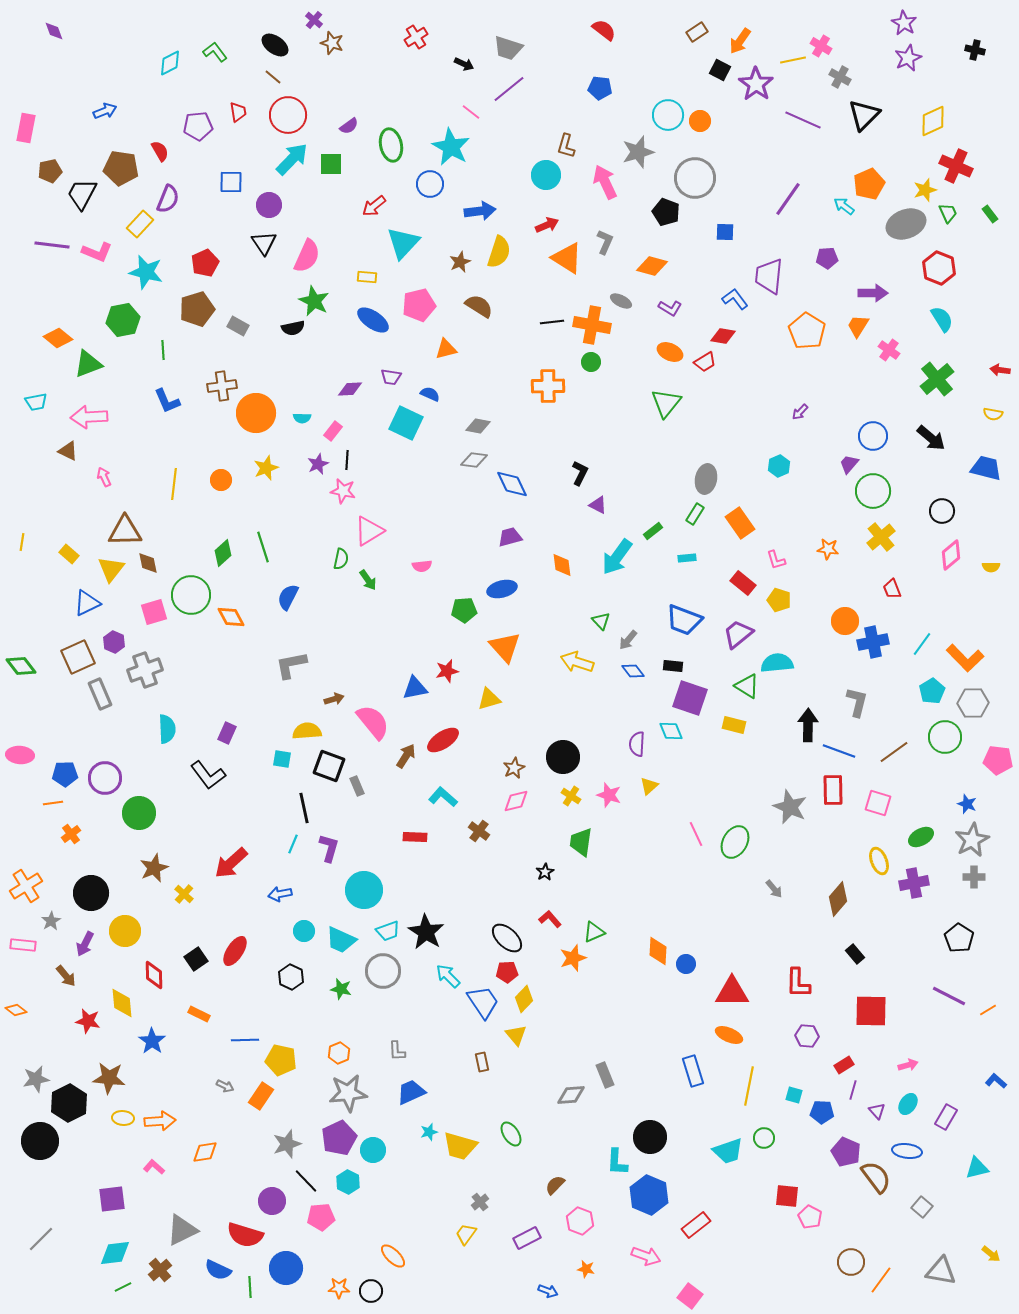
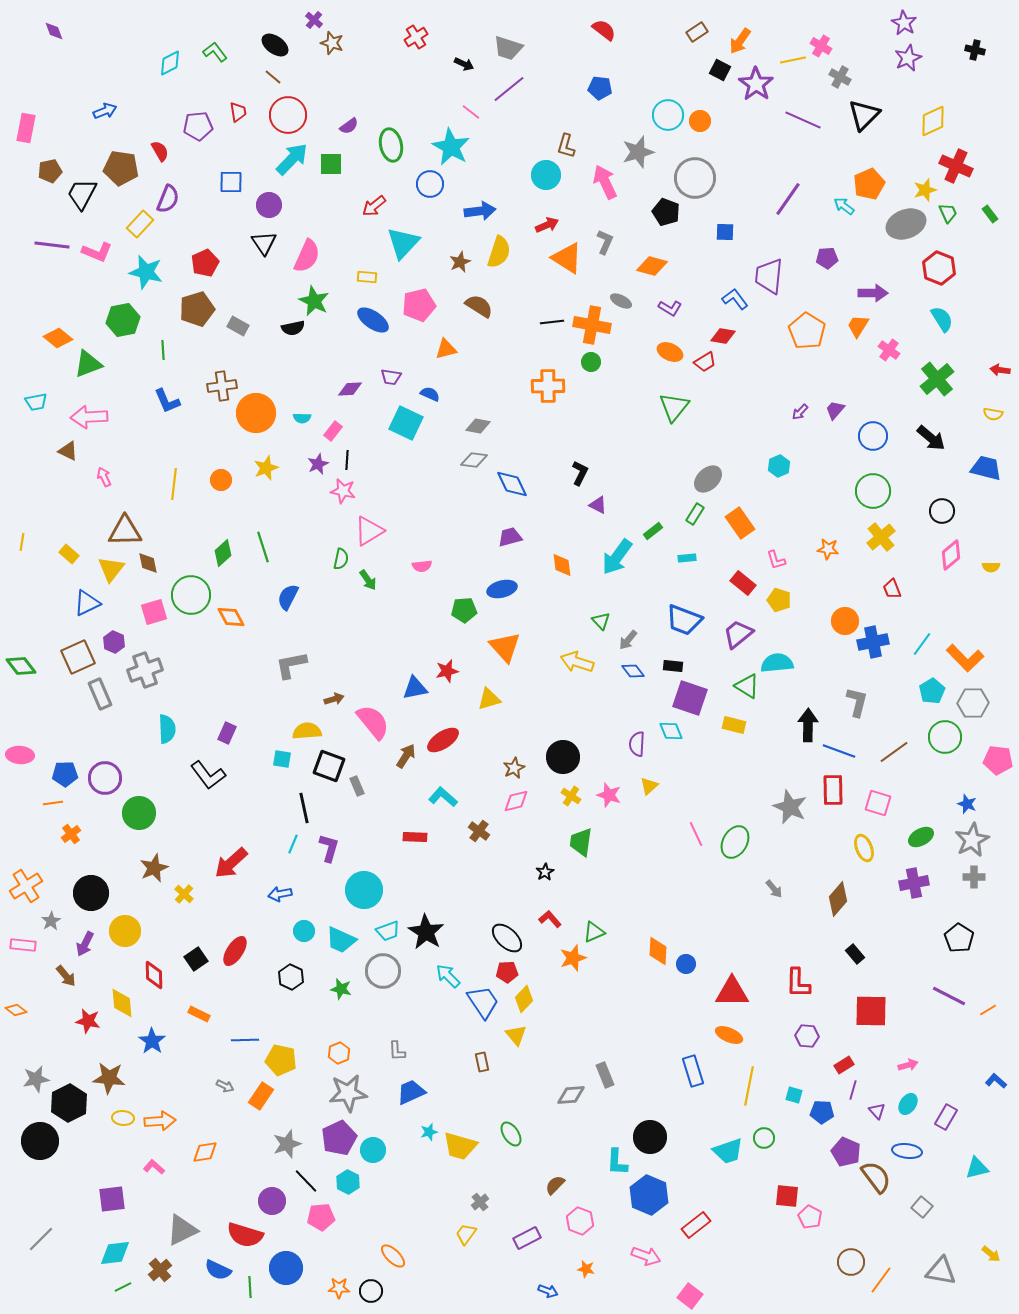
green triangle at (666, 403): moved 8 px right, 4 px down
purple trapezoid at (849, 464): moved 14 px left, 54 px up
gray ellipse at (706, 479): moved 2 px right; rotated 36 degrees clockwise
yellow ellipse at (879, 861): moved 15 px left, 13 px up
